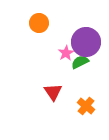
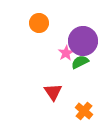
purple circle: moved 3 px left, 1 px up
orange cross: moved 2 px left, 5 px down
